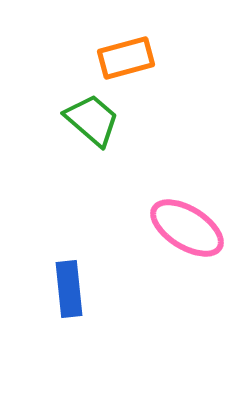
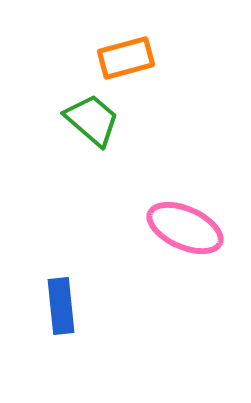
pink ellipse: moved 2 px left; rotated 8 degrees counterclockwise
blue rectangle: moved 8 px left, 17 px down
